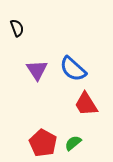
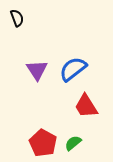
black semicircle: moved 10 px up
blue semicircle: rotated 100 degrees clockwise
red trapezoid: moved 2 px down
